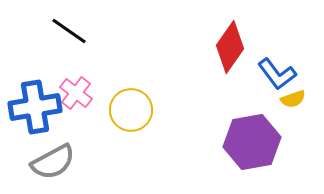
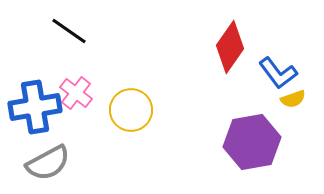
blue L-shape: moved 1 px right, 1 px up
gray semicircle: moved 5 px left, 1 px down
